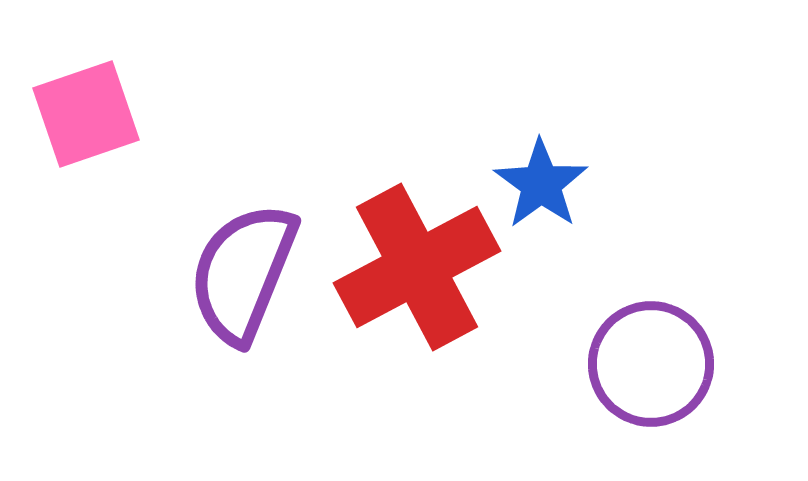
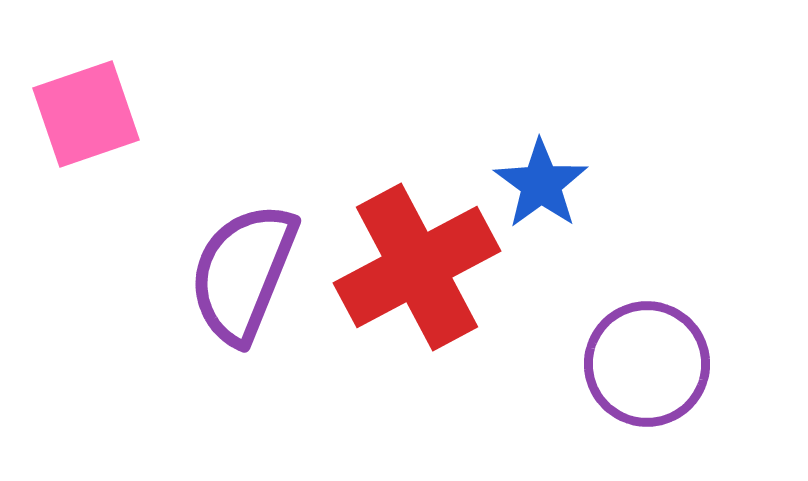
purple circle: moved 4 px left
